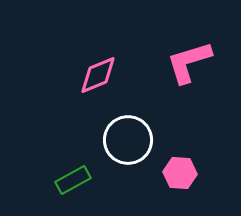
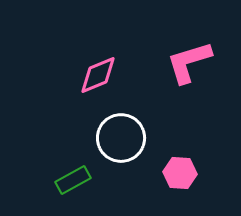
white circle: moved 7 px left, 2 px up
